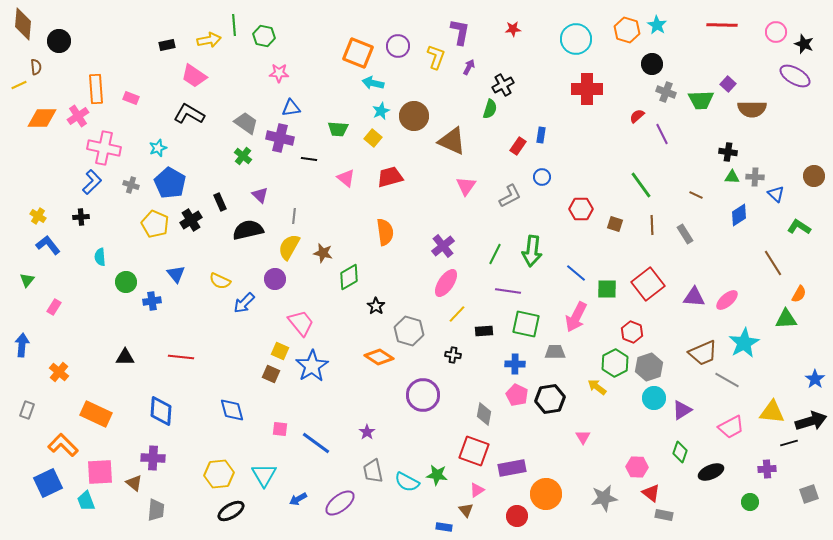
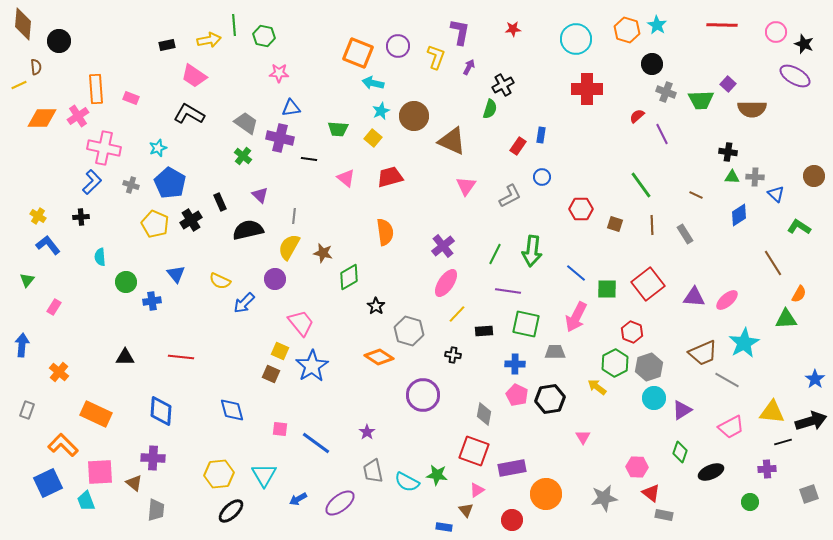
black line at (789, 443): moved 6 px left, 1 px up
black ellipse at (231, 511): rotated 12 degrees counterclockwise
red circle at (517, 516): moved 5 px left, 4 px down
